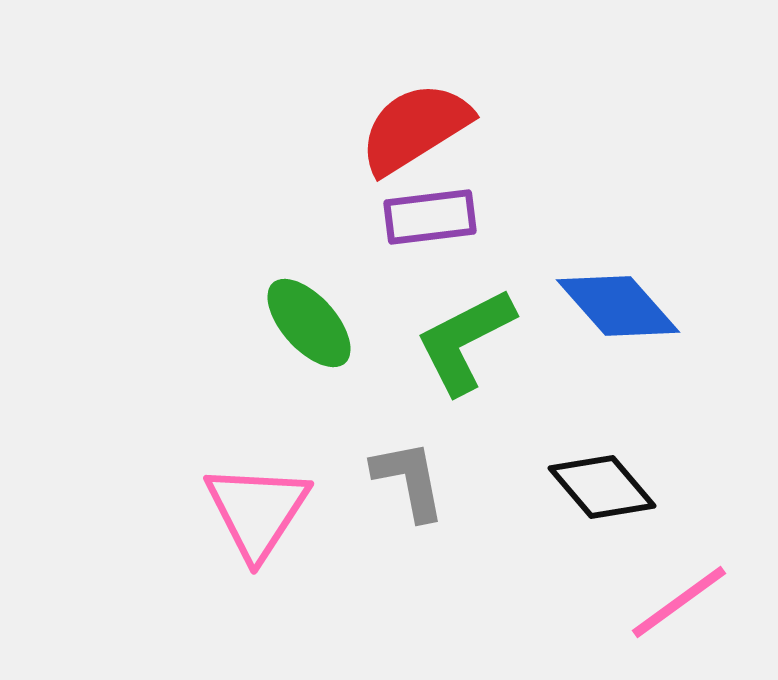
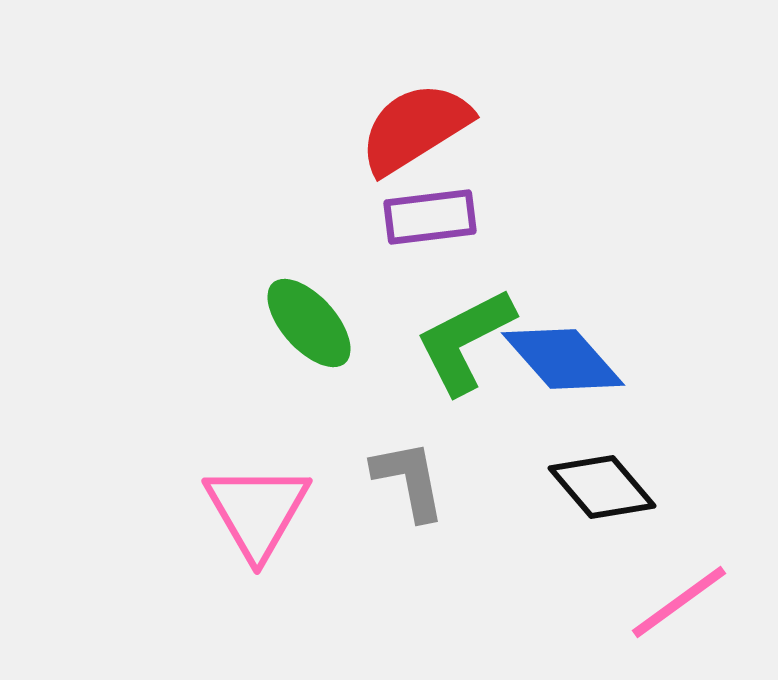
blue diamond: moved 55 px left, 53 px down
pink triangle: rotated 3 degrees counterclockwise
